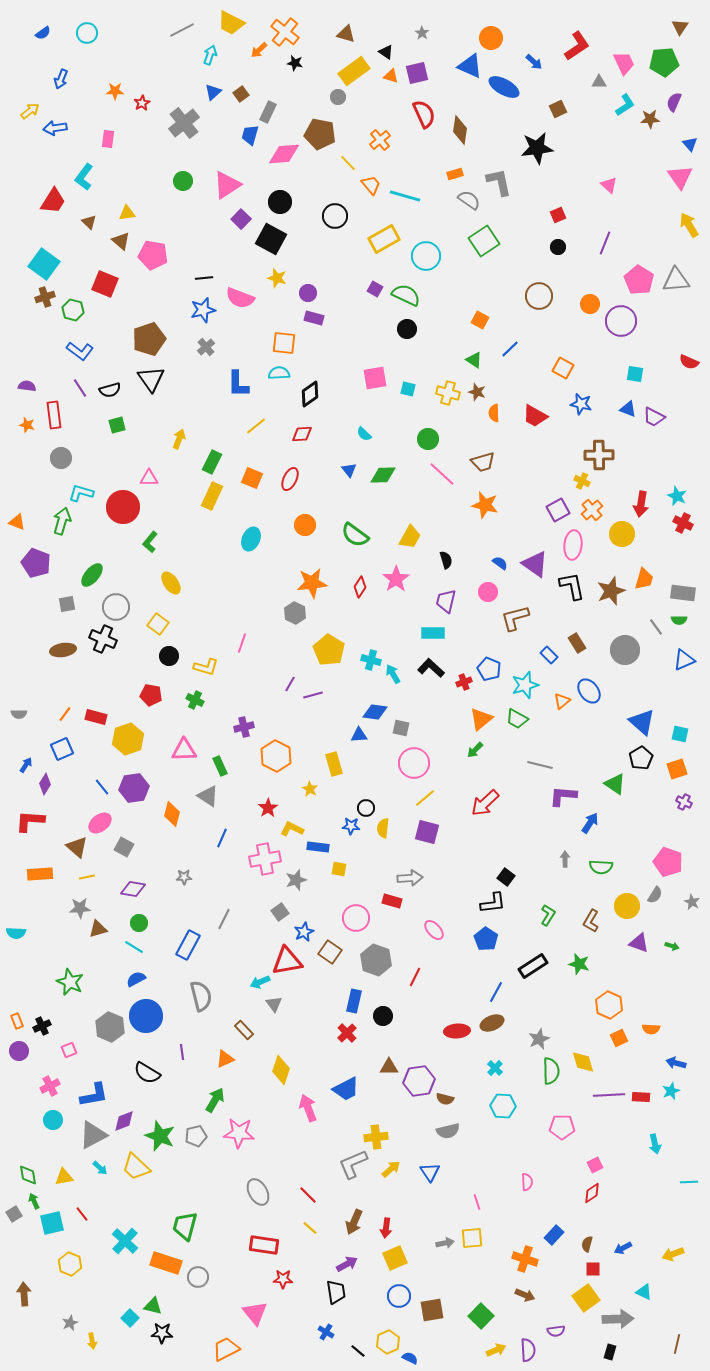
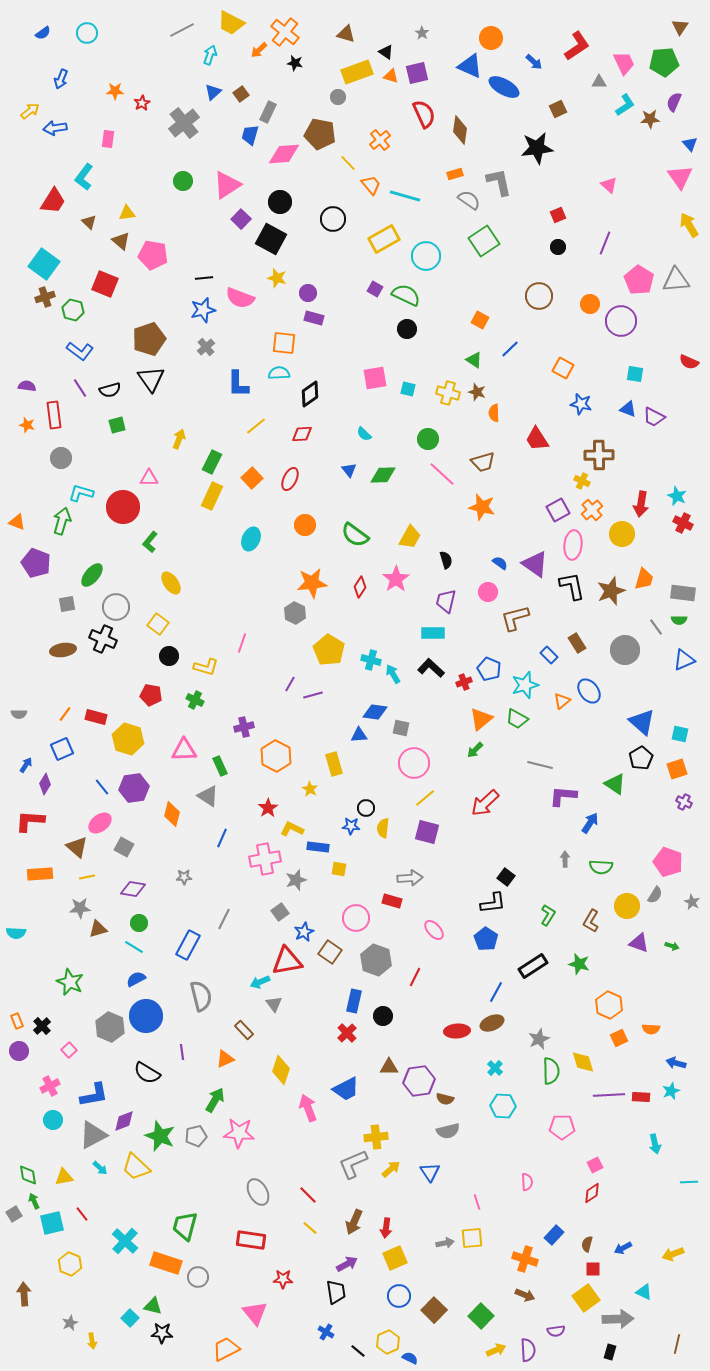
yellow rectangle at (354, 71): moved 3 px right, 1 px down; rotated 16 degrees clockwise
black circle at (335, 216): moved 2 px left, 3 px down
red trapezoid at (535, 416): moved 2 px right, 23 px down; rotated 28 degrees clockwise
orange square at (252, 478): rotated 25 degrees clockwise
orange star at (485, 505): moved 3 px left, 2 px down
yellow hexagon at (128, 739): rotated 24 degrees counterclockwise
black cross at (42, 1026): rotated 18 degrees counterclockwise
pink square at (69, 1050): rotated 21 degrees counterclockwise
red rectangle at (264, 1245): moved 13 px left, 5 px up
brown square at (432, 1310): moved 2 px right; rotated 35 degrees counterclockwise
